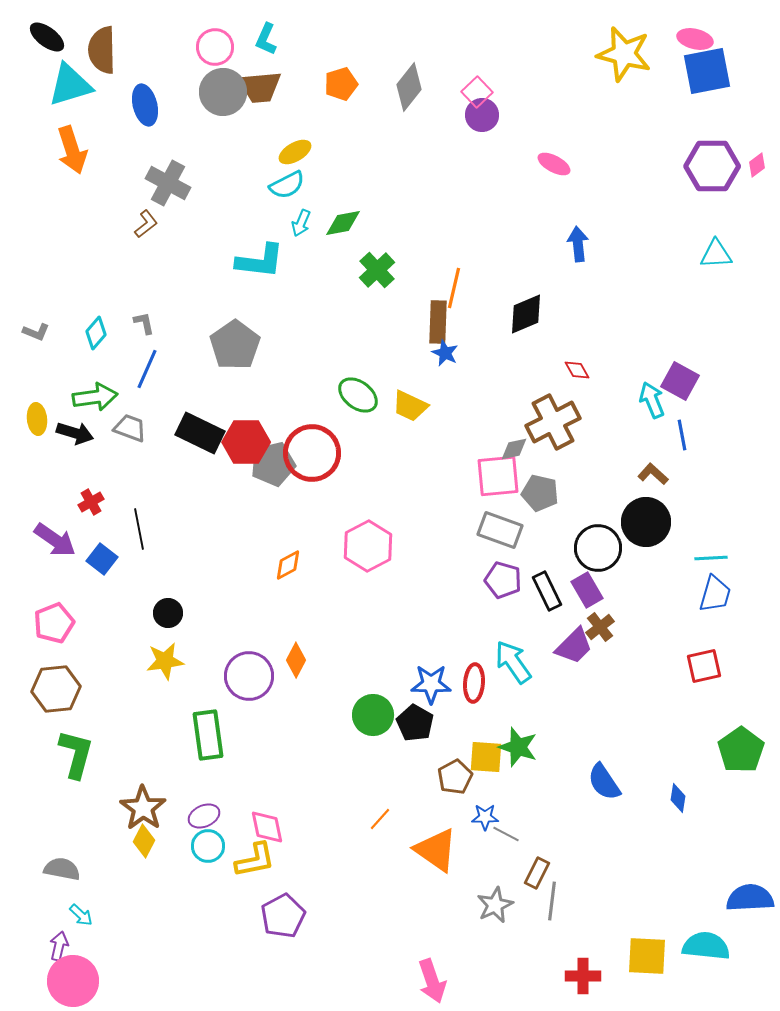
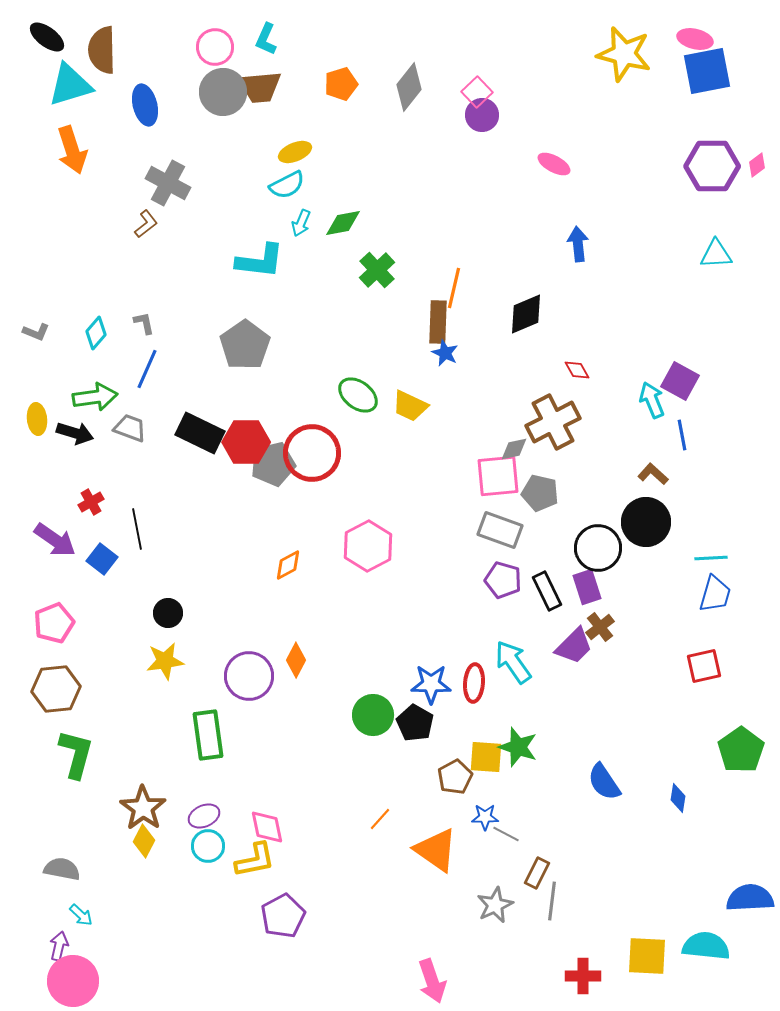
yellow ellipse at (295, 152): rotated 8 degrees clockwise
gray pentagon at (235, 345): moved 10 px right
black line at (139, 529): moved 2 px left
purple rectangle at (587, 590): moved 3 px up; rotated 12 degrees clockwise
